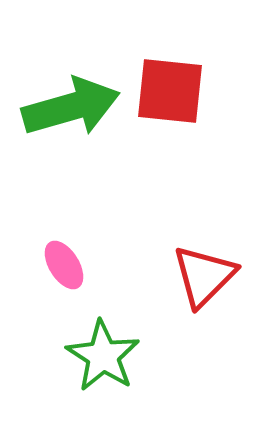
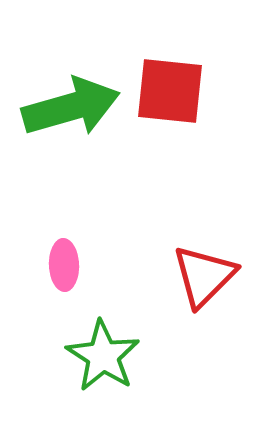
pink ellipse: rotated 30 degrees clockwise
